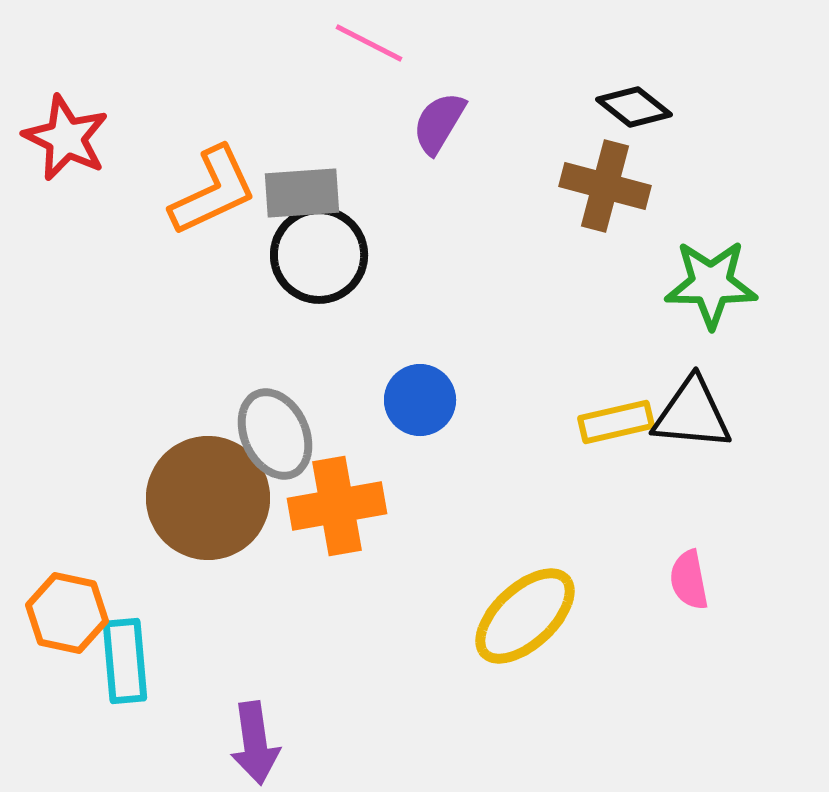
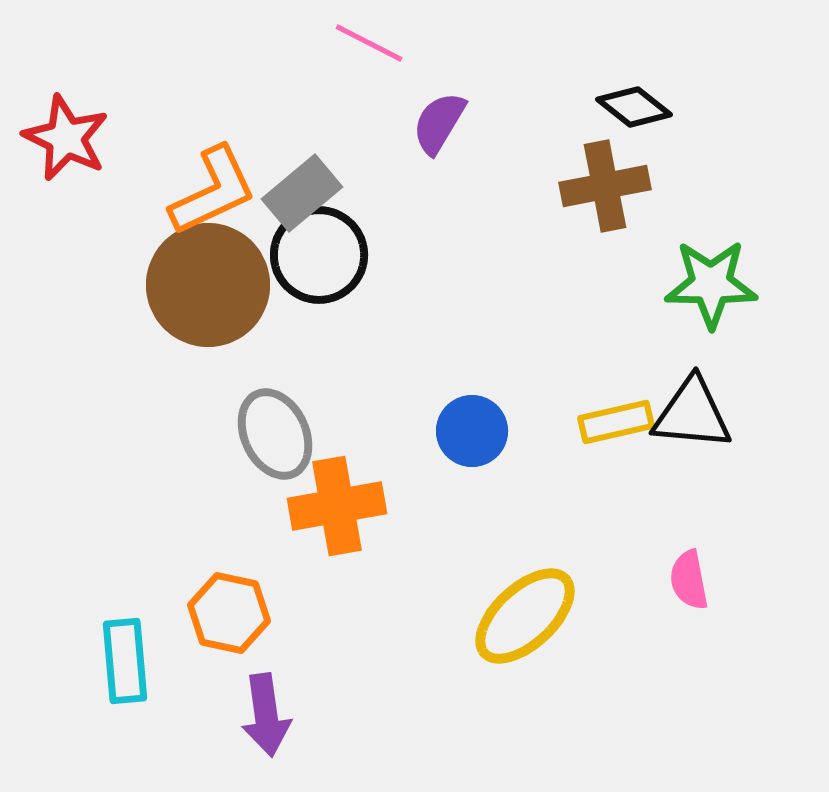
brown cross: rotated 26 degrees counterclockwise
gray rectangle: rotated 36 degrees counterclockwise
blue circle: moved 52 px right, 31 px down
brown circle: moved 213 px up
orange hexagon: moved 162 px right
purple arrow: moved 11 px right, 28 px up
